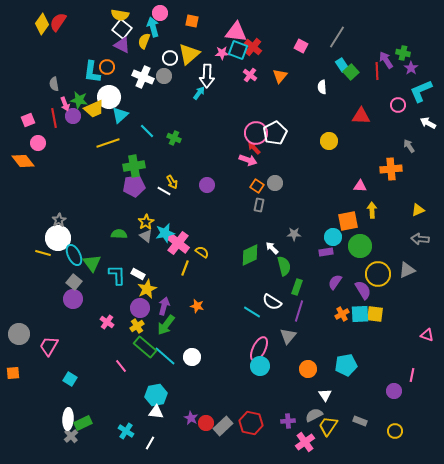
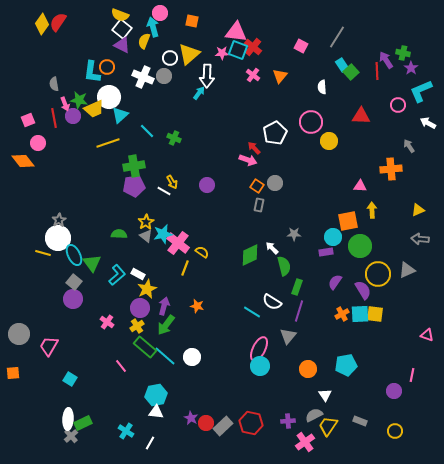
yellow semicircle at (120, 15): rotated 12 degrees clockwise
pink cross at (250, 75): moved 3 px right
pink circle at (256, 133): moved 55 px right, 11 px up
cyan star at (165, 233): moved 2 px left, 1 px down
cyan L-shape at (117, 275): rotated 50 degrees clockwise
